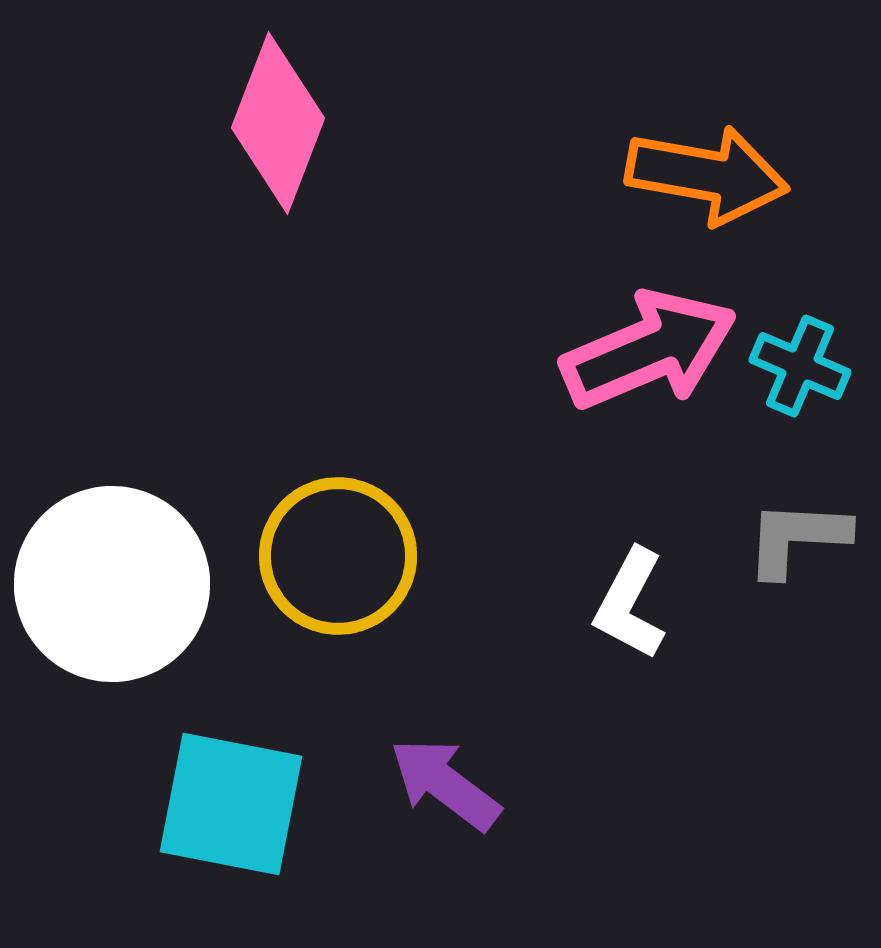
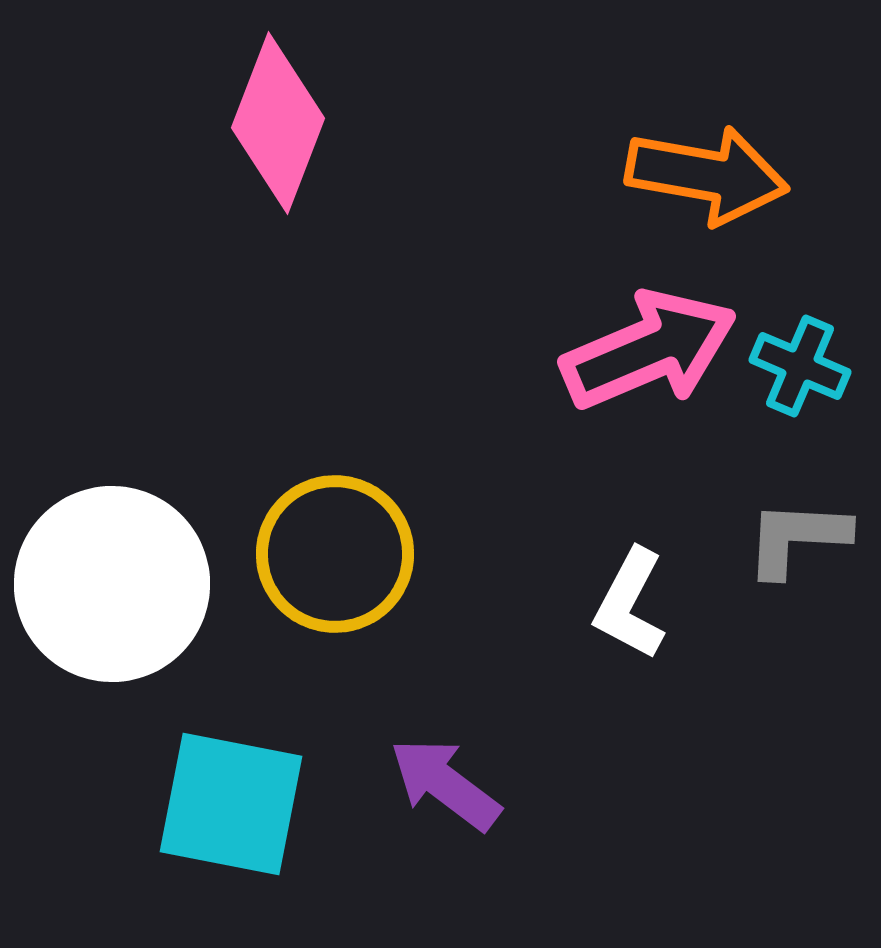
yellow circle: moved 3 px left, 2 px up
